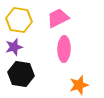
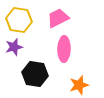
black hexagon: moved 14 px right
